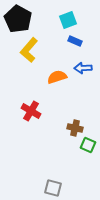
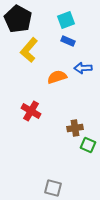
cyan square: moved 2 px left
blue rectangle: moved 7 px left
brown cross: rotated 21 degrees counterclockwise
